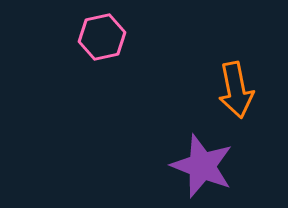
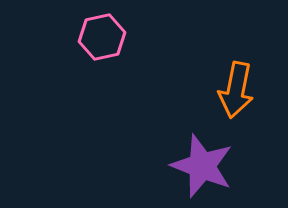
orange arrow: rotated 22 degrees clockwise
